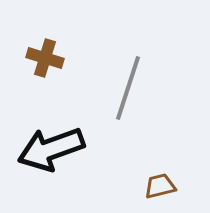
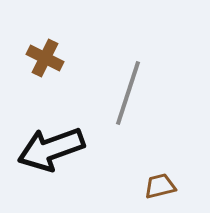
brown cross: rotated 9 degrees clockwise
gray line: moved 5 px down
